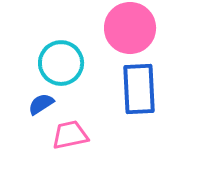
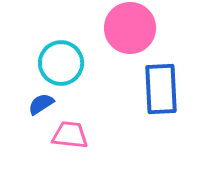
blue rectangle: moved 22 px right
pink trapezoid: rotated 18 degrees clockwise
